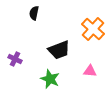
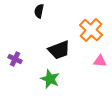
black semicircle: moved 5 px right, 2 px up
orange cross: moved 2 px left, 1 px down
pink triangle: moved 10 px right, 10 px up
